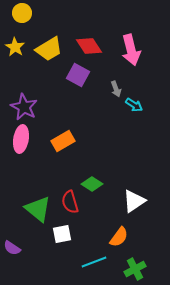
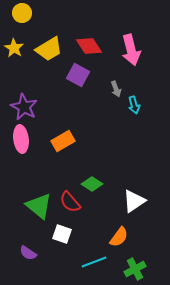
yellow star: moved 1 px left, 1 px down
cyan arrow: rotated 42 degrees clockwise
pink ellipse: rotated 16 degrees counterclockwise
red semicircle: rotated 25 degrees counterclockwise
green triangle: moved 1 px right, 3 px up
white square: rotated 30 degrees clockwise
purple semicircle: moved 16 px right, 5 px down
